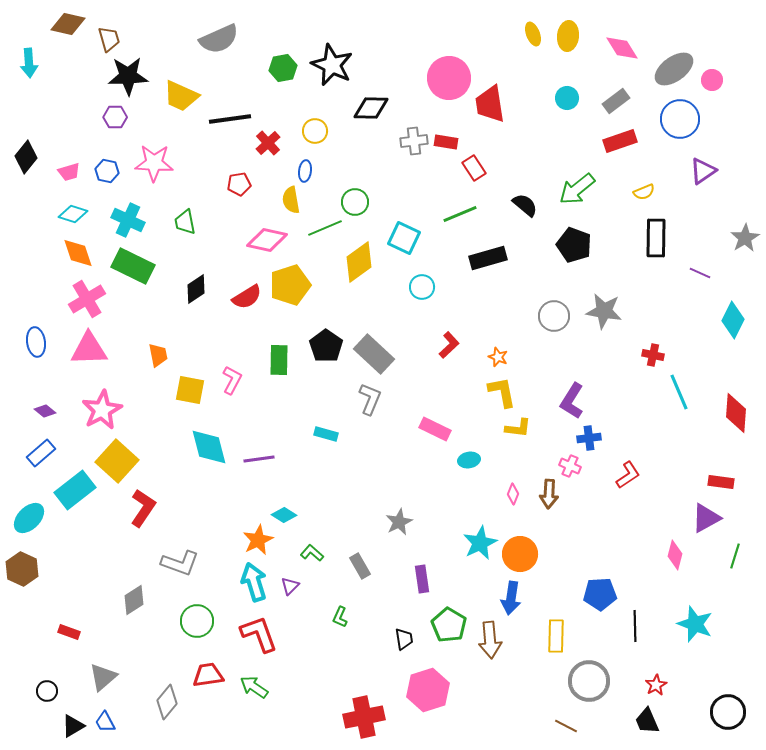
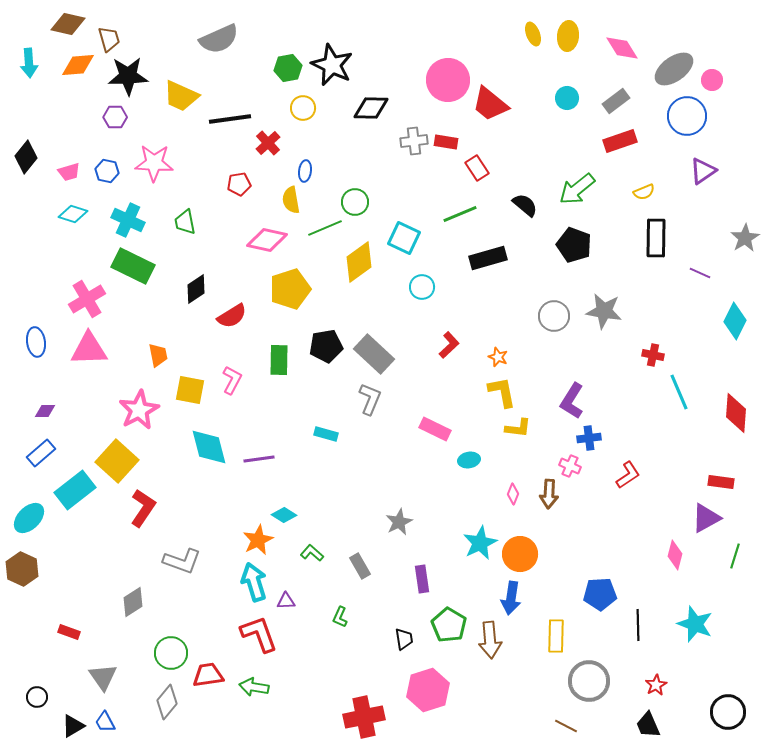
green hexagon at (283, 68): moved 5 px right
pink circle at (449, 78): moved 1 px left, 2 px down
red trapezoid at (490, 104): rotated 42 degrees counterclockwise
blue circle at (680, 119): moved 7 px right, 3 px up
yellow circle at (315, 131): moved 12 px left, 23 px up
red rectangle at (474, 168): moved 3 px right
orange diamond at (78, 253): moved 188 px up; rotated 76 degrees counterclockwise
yellow pentagon at (290, 285): moved 4 px down
red semicircle at (247, 297): moved 15 px left, 19 px down
cyan diamond at (733, 320): moved 2 px right, 1 px down
black pentagon at (326, 346): rotated 28 degrees clockwise
pink star at (102, 410): moved 37 px right
purple diamond at (45, 411): rotated 40 degrees counterclockwise
gray L-shape at (180, 563): moved 2 px right, 2 px up
purple triangle at (290, 586): moved 4 px left, 15 px down; rotated 42 degrees clockwise
gray diamond at (134, 600): moved 1 px left, 2 px down
green circle at (197, 621): moved 26 px left, 32 px down
black line at (635, 626): moved 3 px right, 1 px up
gray triangle at (103, 677): rotated 24 degrees counterclockwise
green arrow at (254, 687): rotated 24 degrees counterclockwise
black circle at (47, 691): moved 10 px left, 6 px down
black trapezoid at (647, 721): moved 1 px right, 4 px down
